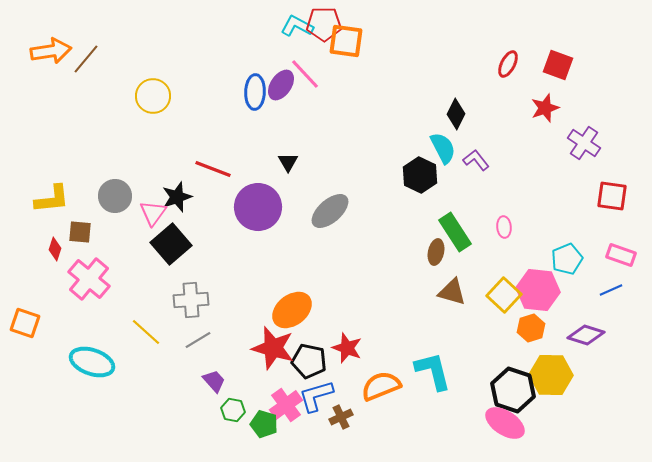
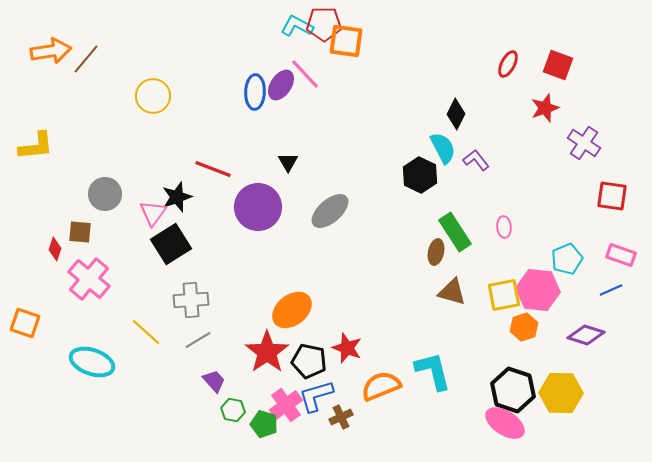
gray circle at (115, 196): moved 10 px left, 2 px up
yellow L-shape at (52, 199): moved 16 px left, 53 px up
black square at (171, 244): rotated 9 degrees clockwise
yellow square at (504, 295): rotated 36 degrees clockwise
orange hexagon at (531, 328): moved 7 px left, 1 px up
red star at (273, 348): moved 6 px left, 4 px down; rotated 21 degrees clockwise
yellow hexagon at (551, 375): moved 10 px right, 18 px down
